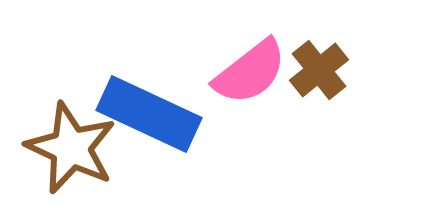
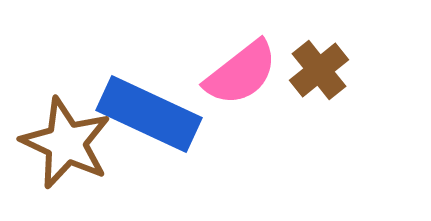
pink semicircle: moved 9 px left, 1 px down
brown star: moved 5 px left, 5 px up
